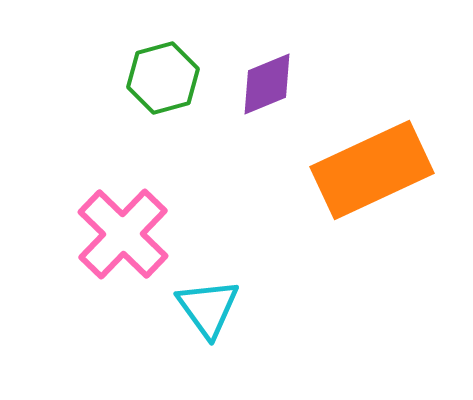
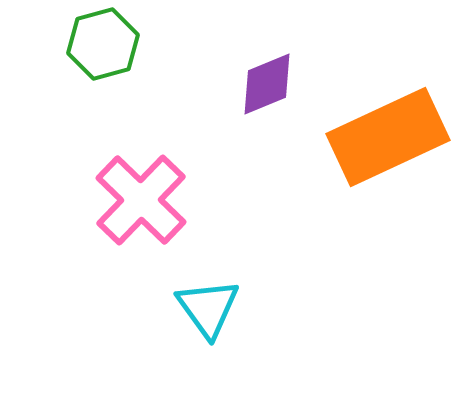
green hexagon: moved 60 px left, 34 px up
orange rectangle: moved 16 px right, 33 px up
pink cross: moved 18 px right, 34 px up
